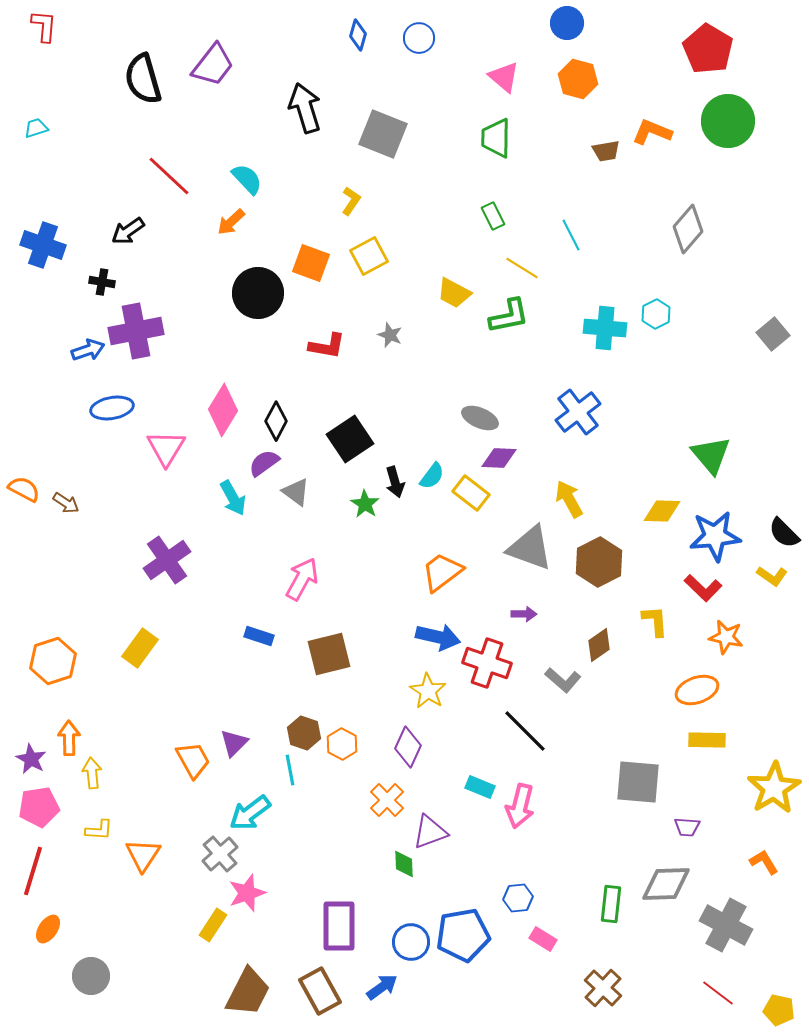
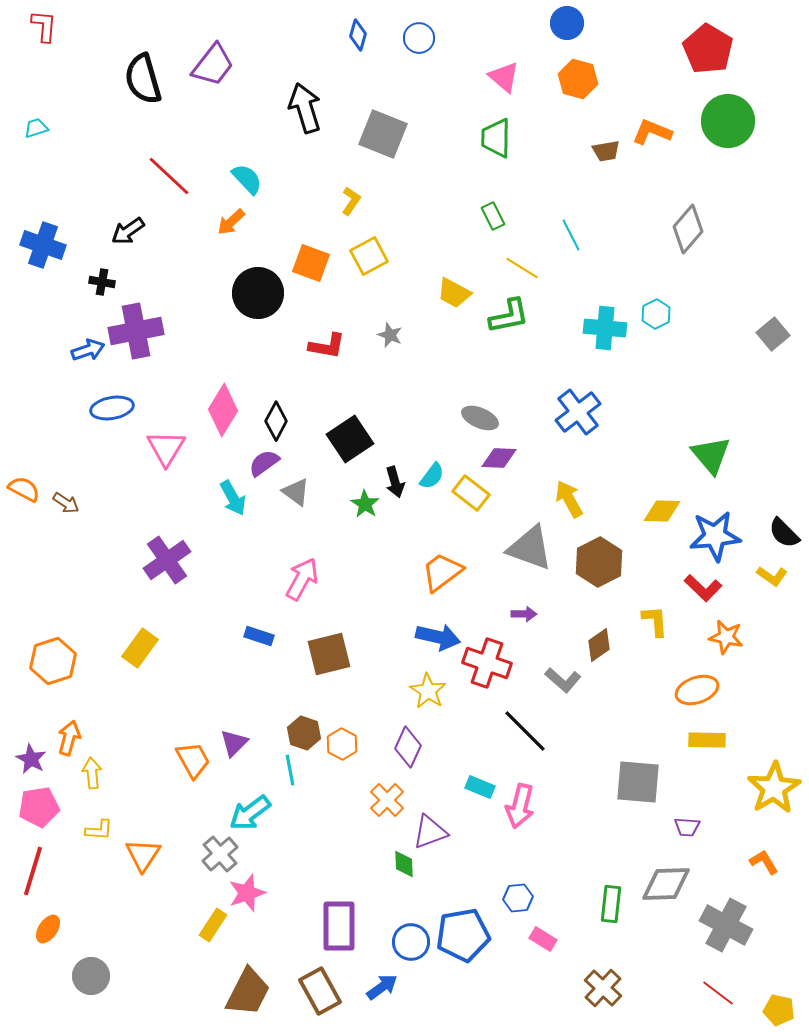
orange arrow at (69, 738): rotated 16 degrees clockwise
